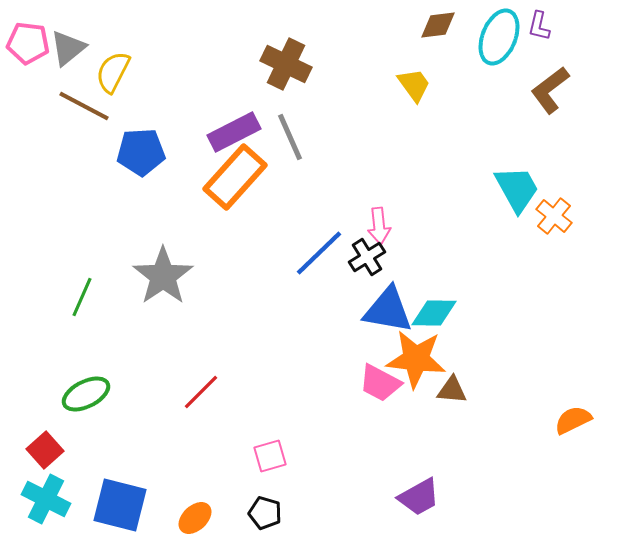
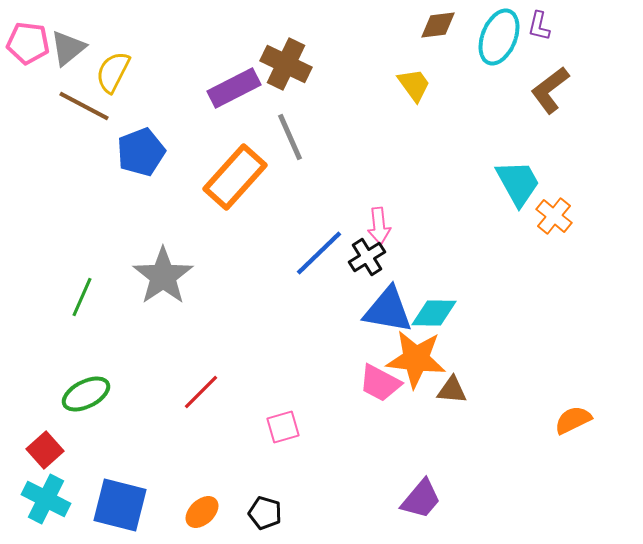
purple rectangle: moved 44 px up
blue pentagon: rotated 18 degrees counterclockwise
cyan trapezoid: moved 1 px right, 6 px up
pink square: moved 13 px right, 29 px up
purple trapezoid: moved 2 px right, 2 px down; rotated 21 degrees counterclockwise
orange ellipse: moved 7 px right, 6 px up
